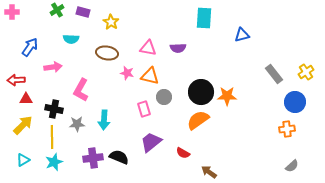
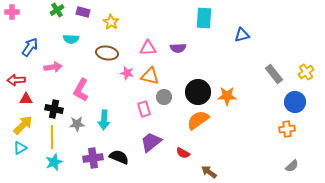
pink triangle: rotated 12 degrees counterclockwise
black circle: moved 3 px left
cyan triangle: moved 3 px left, 12 px up
